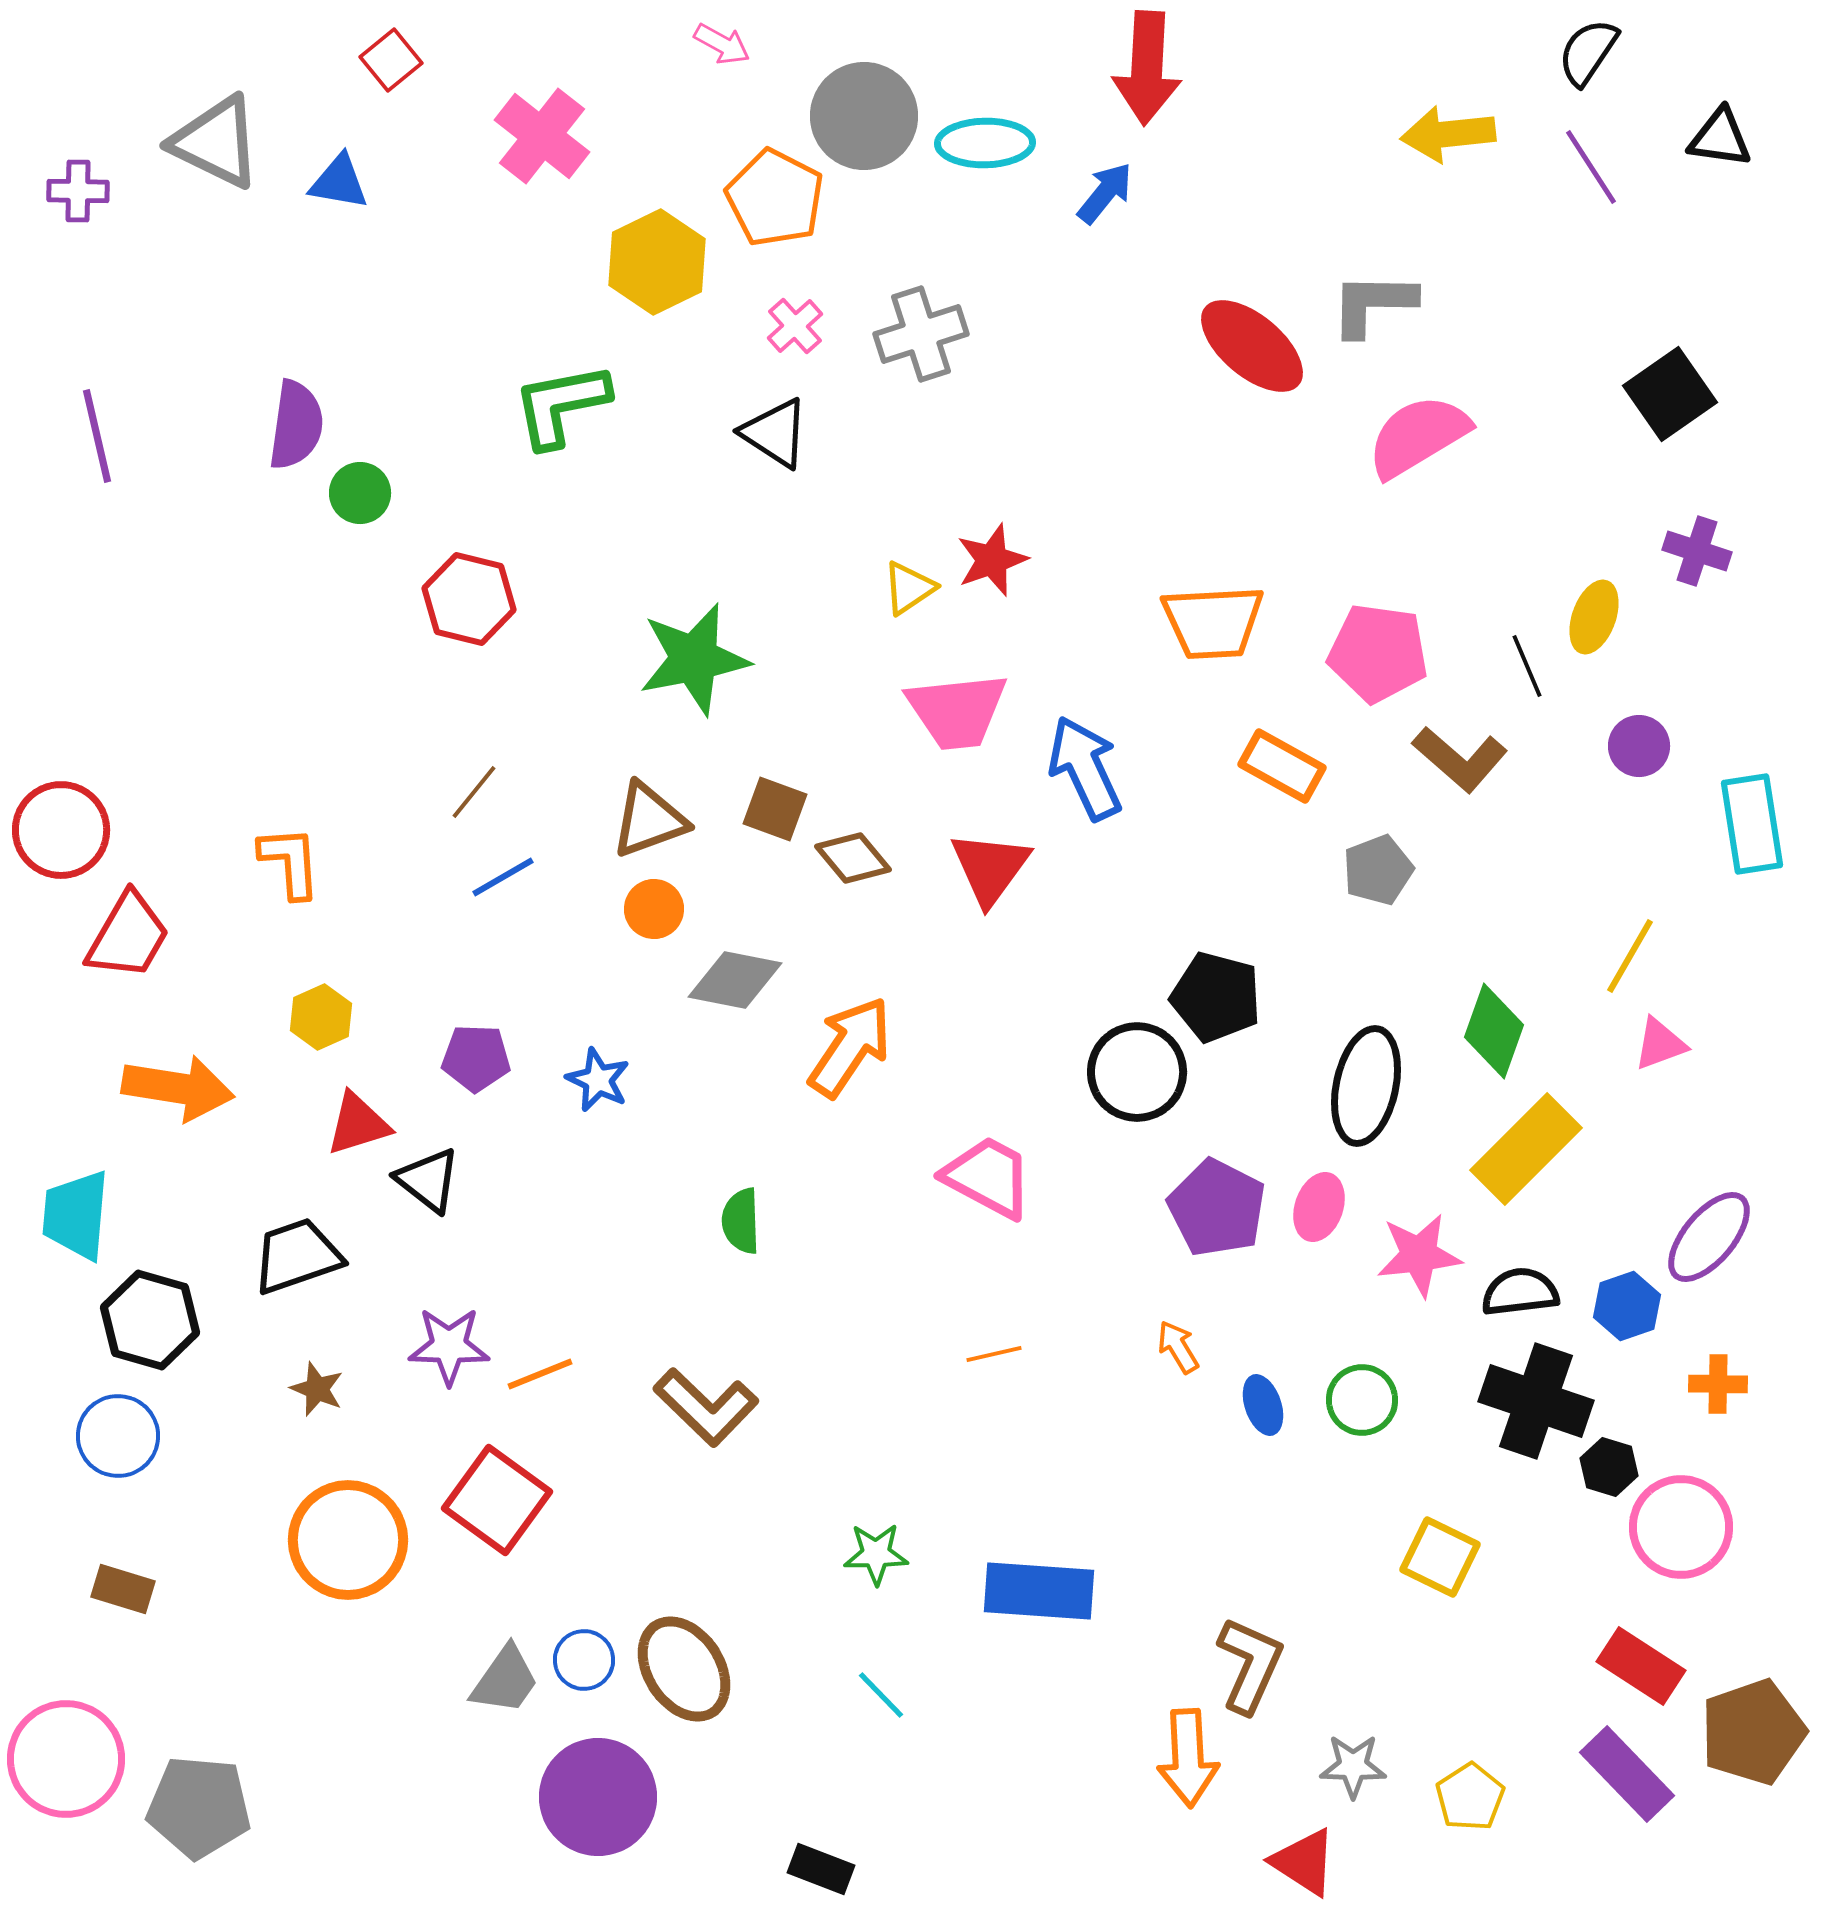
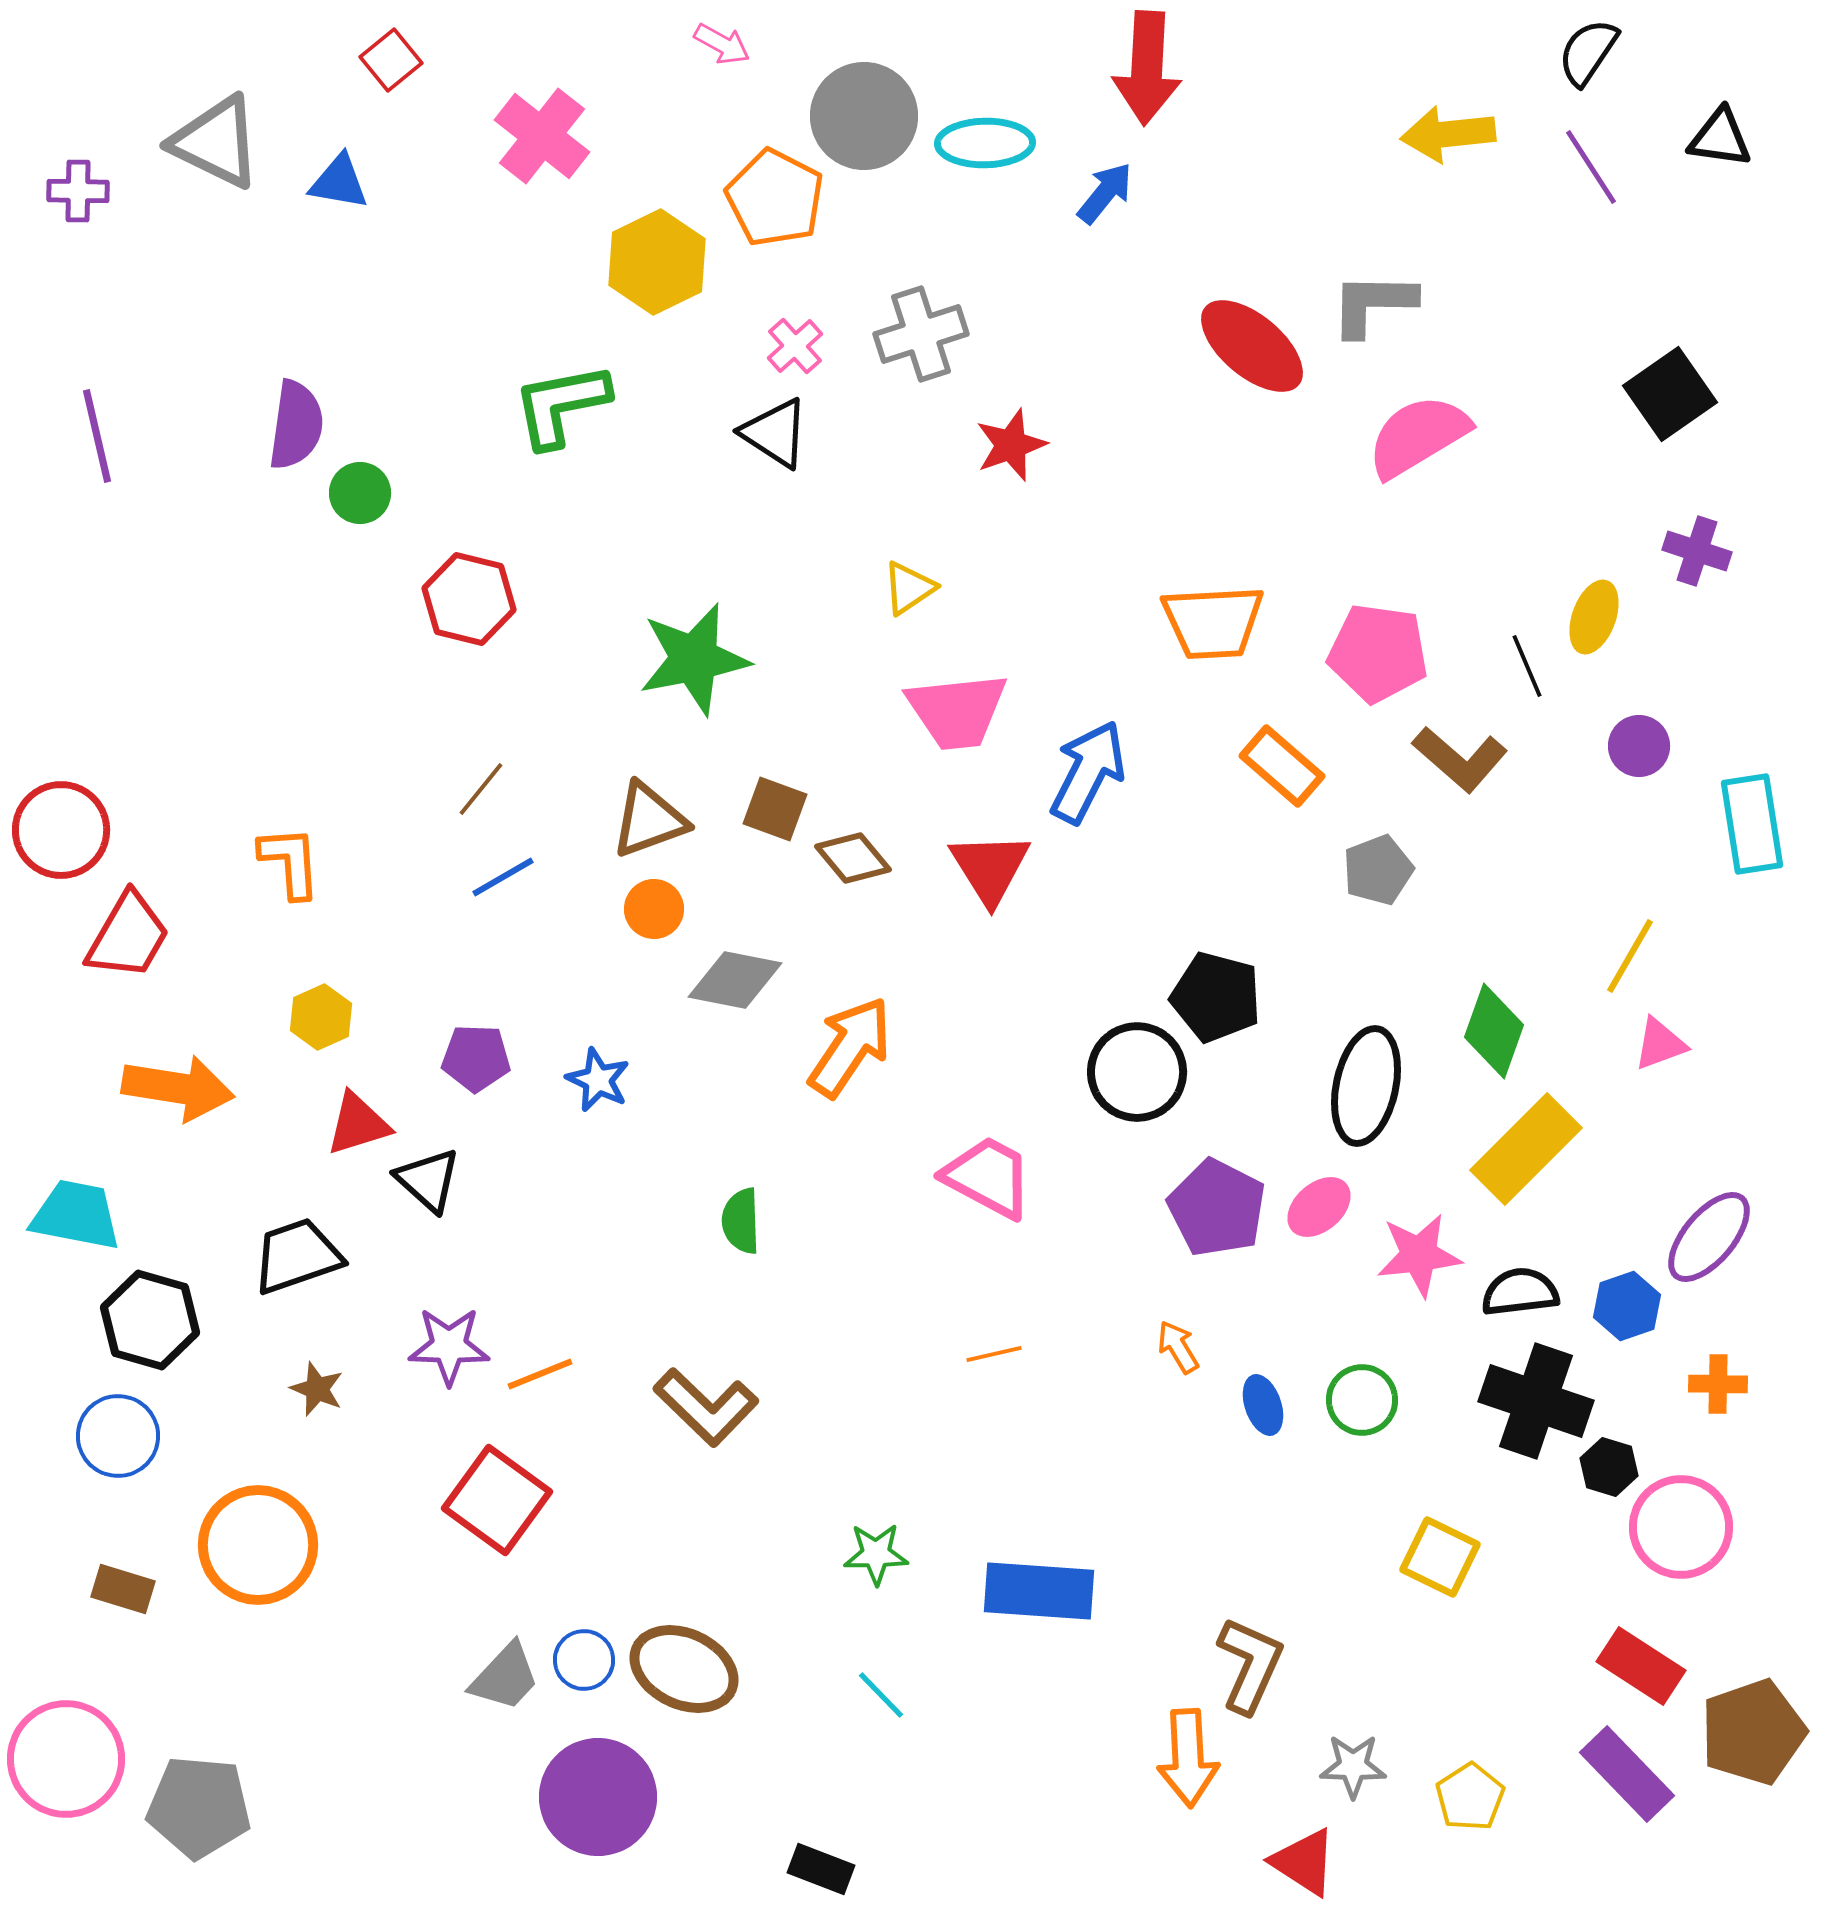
pink cross at (795, 326): moved 20 px down
red star at (992, 560): moved 19 px right, 115 px up
orange rectangle at (1282, 766): rotated 12 degrees clockwise
blue arrow at (1085, 768): moved 3 px right, 4 px down; rotated 52 degrees clockwise
brown line at (474, 792): moved 7 px right, 3 px up
red triangle at (990, 868): rotated 8 degrees counterclockwise
black triangle at (428, 1180): rotated 4 degrees clockwise
pink ellipse at (1319, 1207): rotated 30 degrees clockwise
cyan trapezoid at (76, 1215): rotated 96 degrees clockwise
orange circle at (348, 1540): moved 90 px left, 5 px down
brown ellipse at (684, 1669): rotated 32 degrees counterclockwise
gray trapezoid at (505, 1680): moved 3 px up; rotated 8 degrees clockwise
